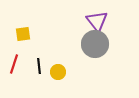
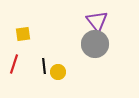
black line: moved 5 px right
